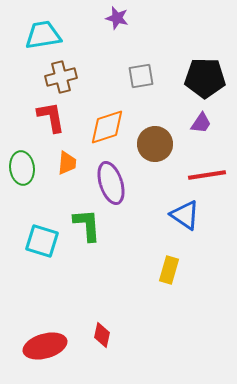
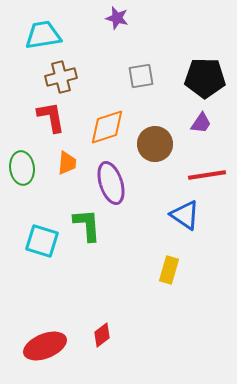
red diamond: rotated 40 degrees clockwise
red ellipse: rotated 6 degrees counterclockwise
